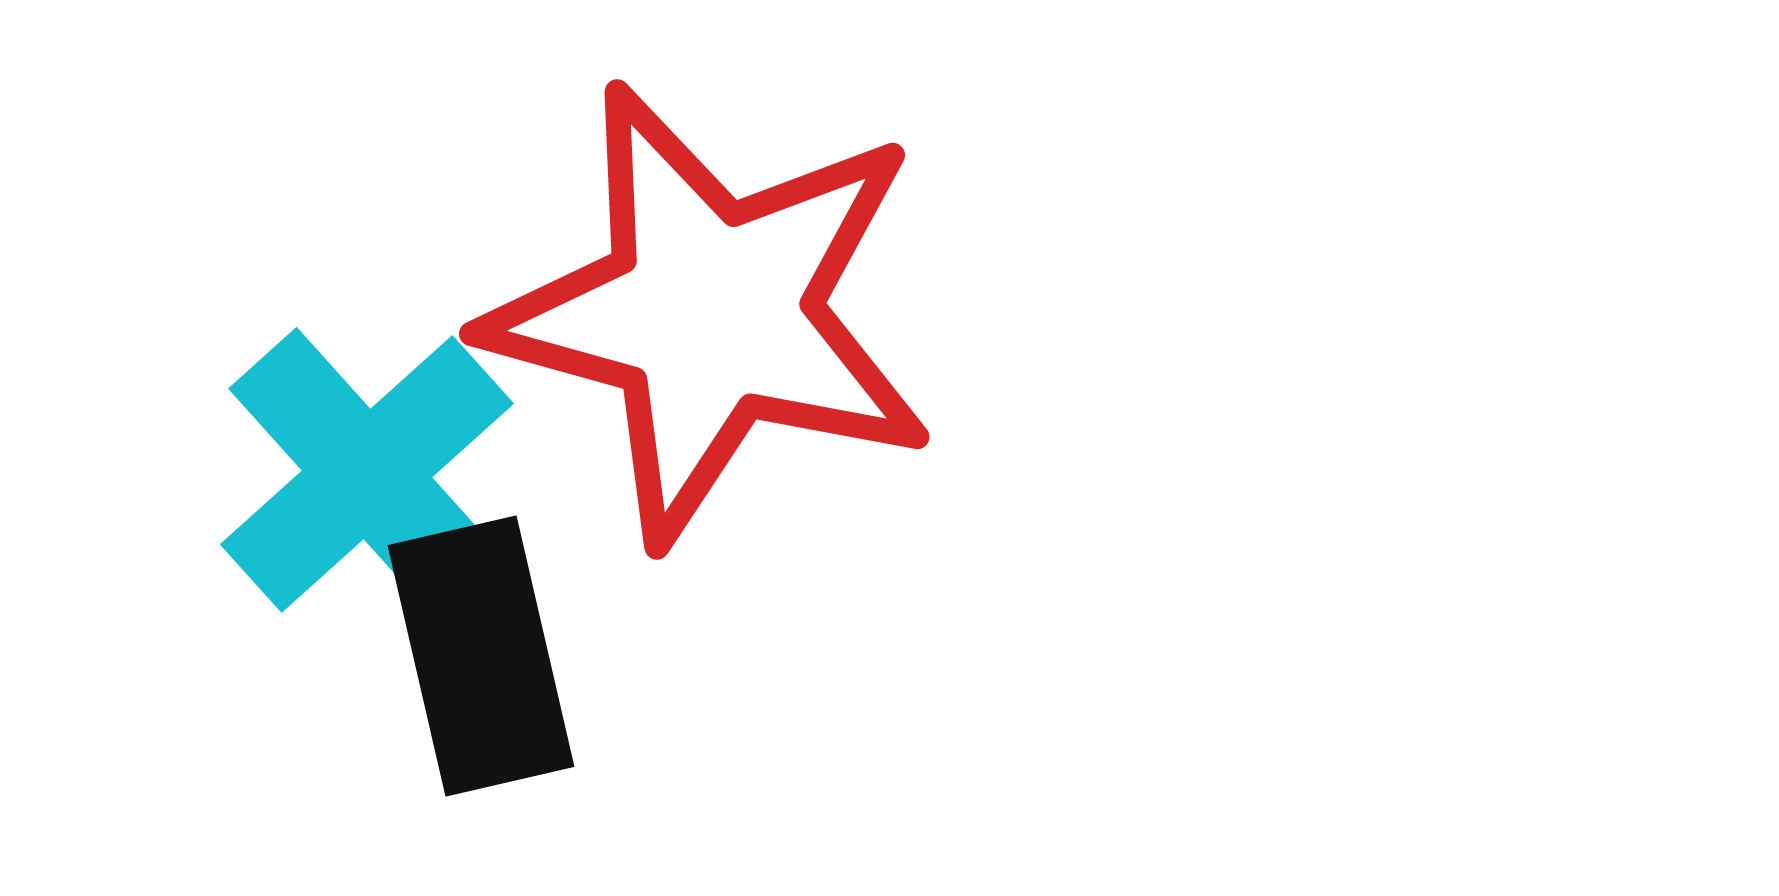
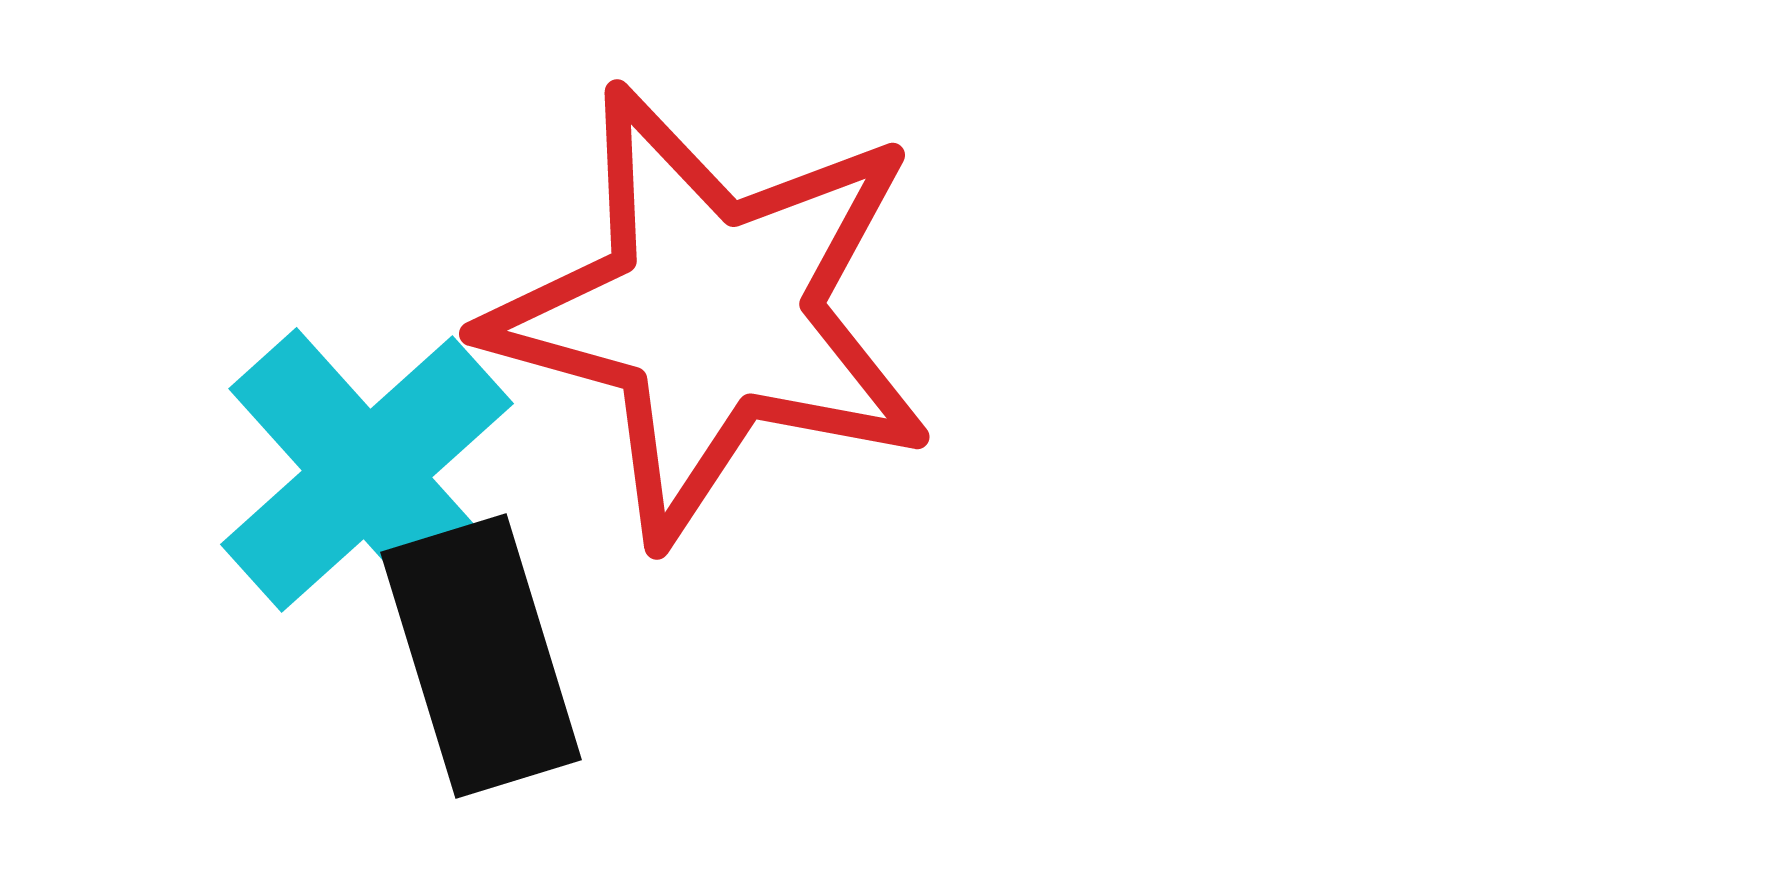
black rectangle: rotated 4 degrees counterclockwise
